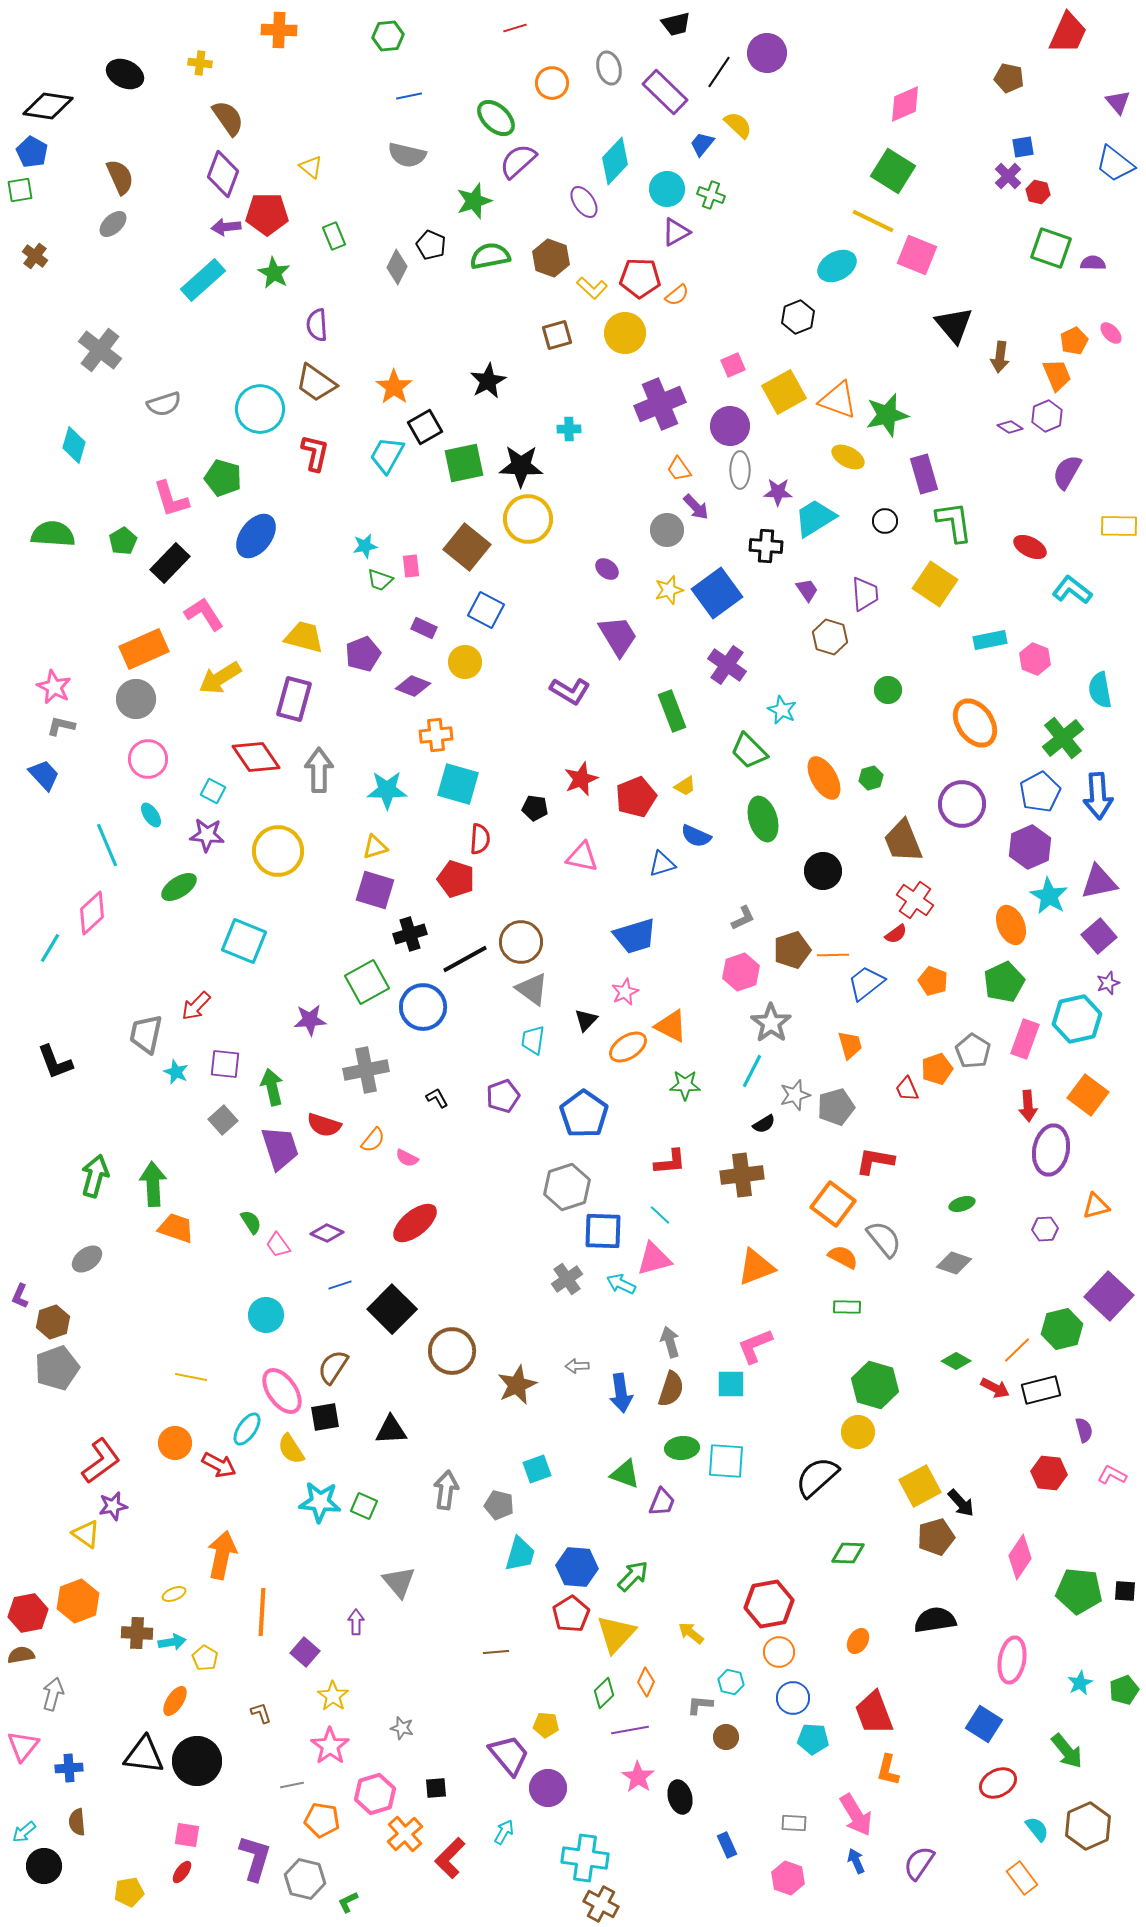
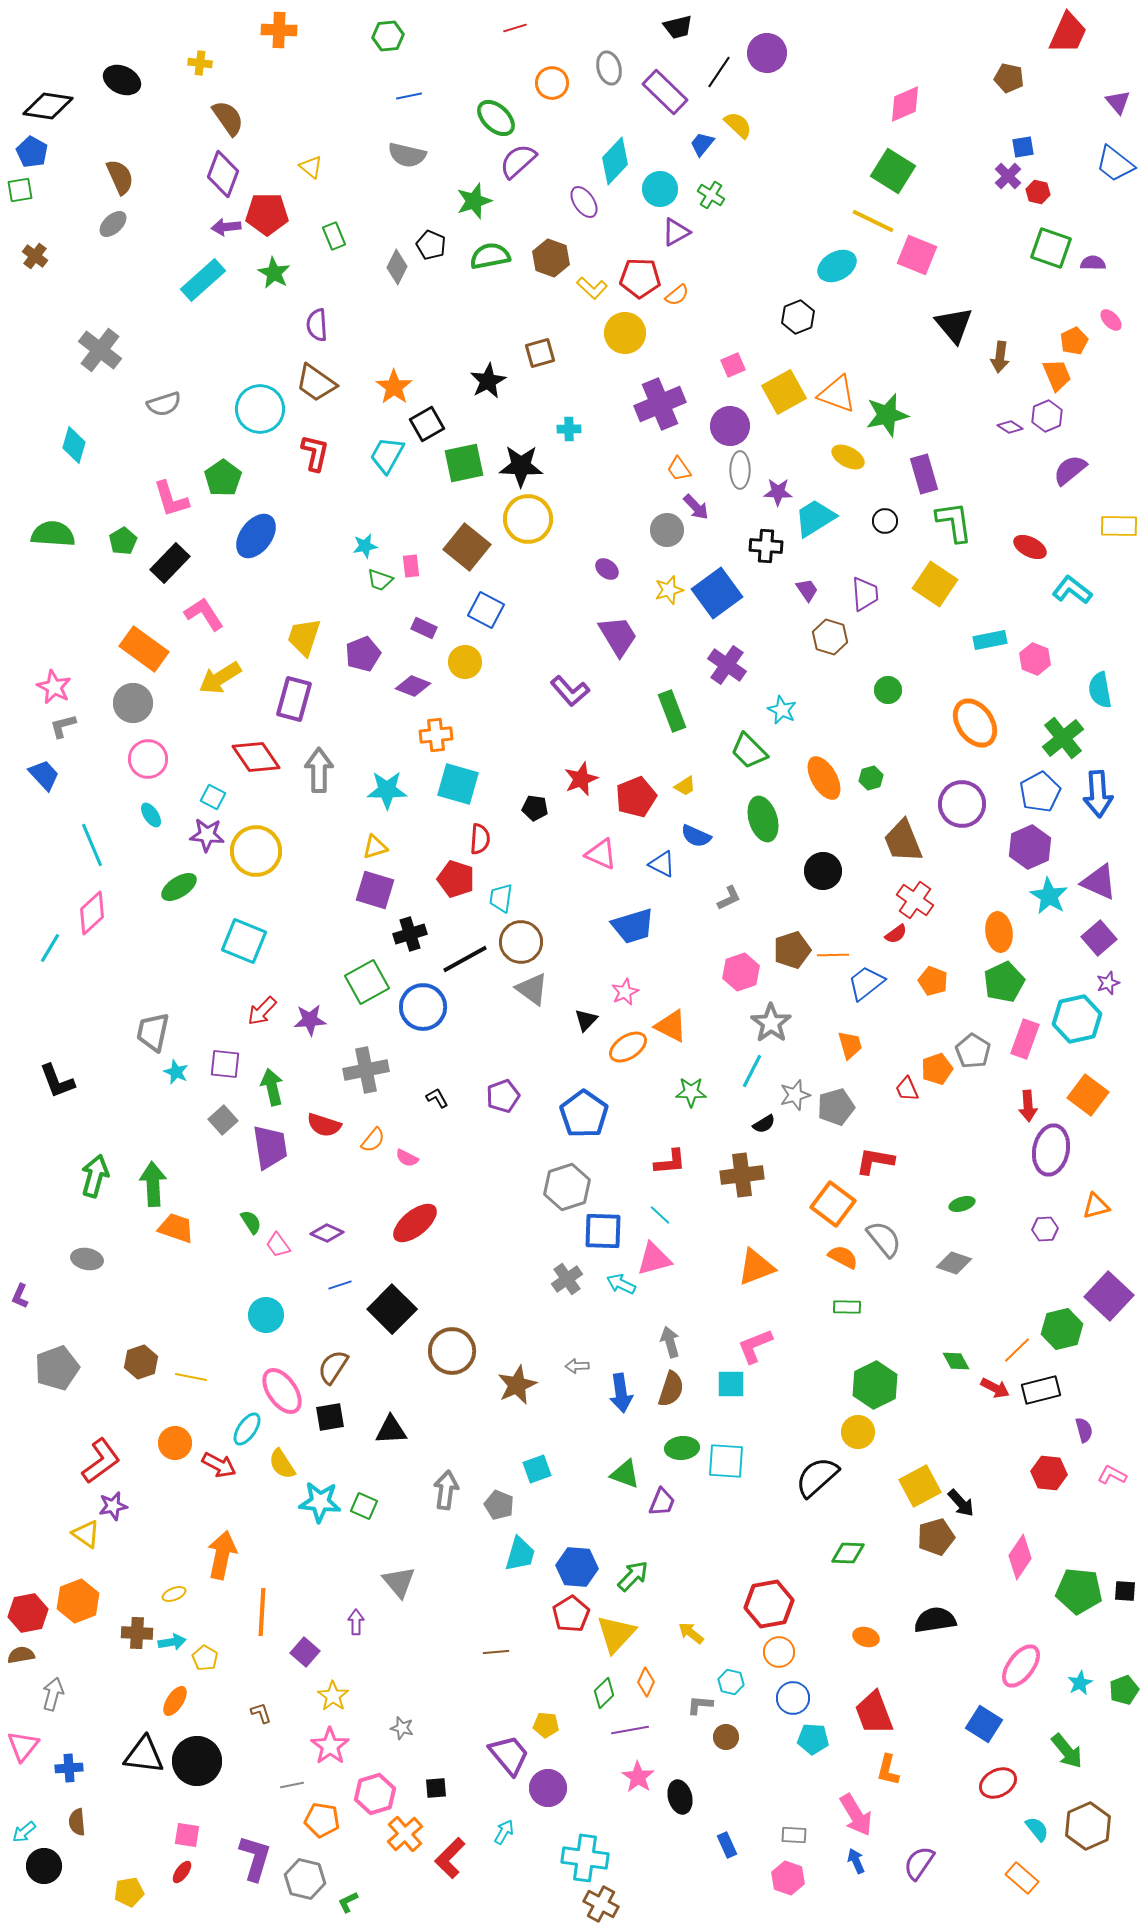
black trapezoid at (676, 24): moved 2 px right, 3 px down
black ellipse at (125, 74): moved 3 px left, 6 px down
cyan circle at (667, 189): moved 7 px left
green cross at (711, 195): rotated 12 degrees clockwise
pink ellipse at (1111, 333): moved 13 px up
brown square at (557, 335): moved 17 px left, 18 px down
orange triangle at (838, 400): moved 1 px left, 6 px up
black square at (425, 427): moved 2 px right, 3 px up
purple semicircle at (1067, 472): moved 3 px right, 2 px up; rotated 21 degrees clockwise
green pentagon at (223, 478): rotated 21 degrees clockwise
yellow trapezoid at (304, 637): rotated 87 degrees counterclockwise
orange rectangle at (144, 649): rotated 60 degrees clockwise
purple L-shape at (570, 691): rotated 18 degrees clockwise
gray circle at (136, 699): moved 3 px left, 4 px down
gray L-shape at (61, 726): moved 2 px right; rotated 28 degrees counterclockwise
cyan square at (213, 791): moved 6 px down
blue arrow at (1098, 796): moved 2 px up
cyan line at (107, 845): moved 15 px left
yellow circle at (278, 851): moved 22 px left
pink triangle at (582, 857): moved 19 px right, 3 px up; rotated 12 degrees clockwise
blue triangle at (662, 864): rotated 44 degrees clockwise
purple triangle at (1099, 882): rotated 36 degrees clockwise
gray L-shape at (743, 918): moved 14 px left, 20 px up
orange ellipse at (1011, 925): moved 12 px left, 7 px down; rotated 15 degrees clockwise
blue trapezoid at (635, 936): moved 2 px left, 10 px up
purple square at (1099, 936): moved 2 px down
red arrow at (196, 1006): moved 66 px right, 5 px down
gray trapezoid at (146, 1034): moved 7 px right, 2 px up
cyan trapezoid at (533, 1040): moved 32 px left, 142 px up
black L-shape at (55, 1062): moved 2 px right, 19 px down
green star at (685, 1085): moved 6 px right, 7 px down
purple trapezoid at (280, 1148): moved 10 px left, 1 px up; rotated 9 degrees clockwise
gray ellipse at (87, 1259): rotated 48 degrees clockwise
brown hexagon at (53, 1322): moved 88 px right, 40 px down
green diamond at (956, 1361): rotated 32 degrees clockwise
green hexagon at (875, 1385): rotated 18 degrees clockwise
black square at (325, 1417): moved 5 px right
yellow semicircle at (291, 1449): moved 9 px left, 15 px down
gray pentagon at (499, 1505): rotated 8 degrees clockwise
orange ellipse at (858, 1641): moved 8 px right, 4 px up; rotated 75 degrees clockwise
pink ellipse at (1012, 1660): moved 9 px right, 6 px down; rotated 27 degrees clockwise
gray rectangle at (794, 1823): moved 12 px down
orange rectangle at (1022, 1878): rotated 12 degrees counterclockwise
